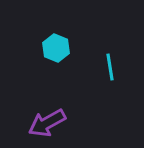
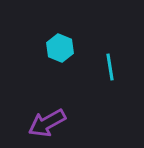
cyan hexagon: moved 4 px right
